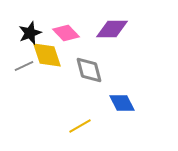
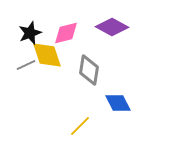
purple diamond: moved 2 px up; rotated 28 degrees clockwise
pink diamond: rotated 60 degrees counterclockwise
gray line: moved 2 px right, 1 px up
gray diamond: rotated 24 degrees clockwise
blue diamond: moved 4 px left
yellow line: rotated 15 degrees counterclockwise
